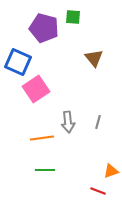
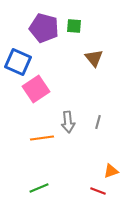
green square: moved 1 px right, 9 px down
green line: moved 6 px left, 18 px down; rotated 24 degrees counterclockwise
